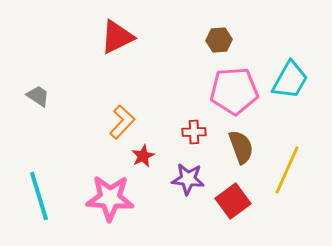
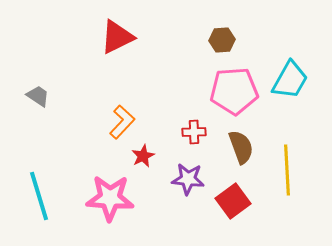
brown hexagon: moved 3 px right
yellow line: rotated 27 degrees counterclockwise
